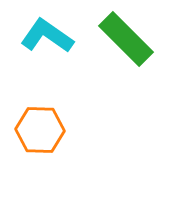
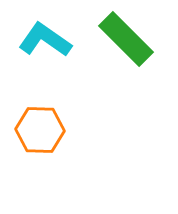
cyan L-shape: moved 2 px left, 4 px down
